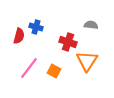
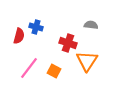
red cross: moved 1 px down
